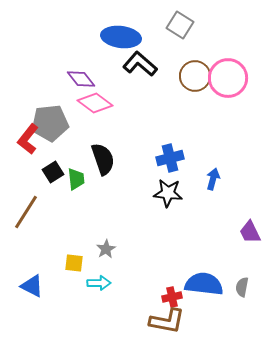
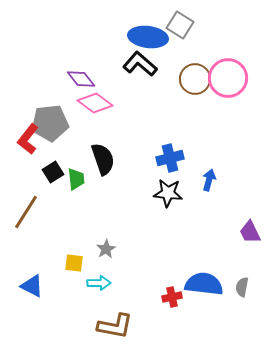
blue ellipse: moved 27 px right
brown circle: moved 3 px down
blue arrow: moved 4 px left, 1 px down
brown L-shape: moved 52 px left, 5 px down
